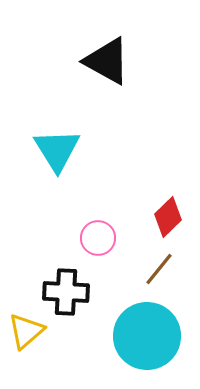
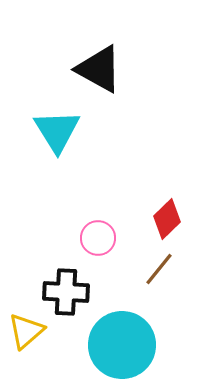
black triangle: moved 8 px left, 8 px down
cyan triangle: moved 19 px up
red diamond: moved 1 px left, 2 px down
cyan circle: moved 25 px left, 9 px down
